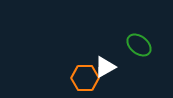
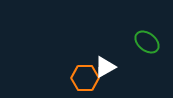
green ellipse: moved 8 px right, 3 px up
